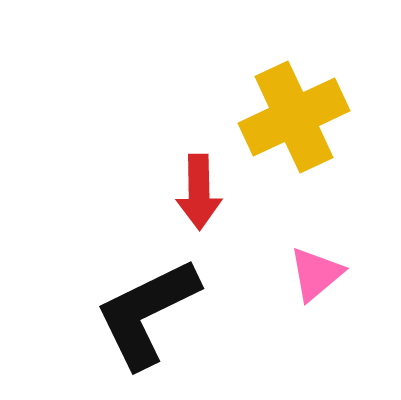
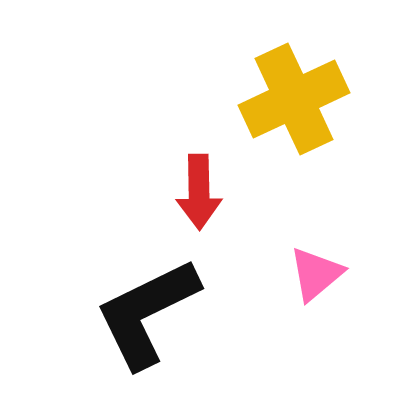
yellow cross: moved 18 px up
